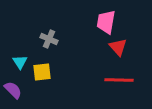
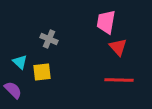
cyan triangle: rotated 14 degrees counterclockwise
